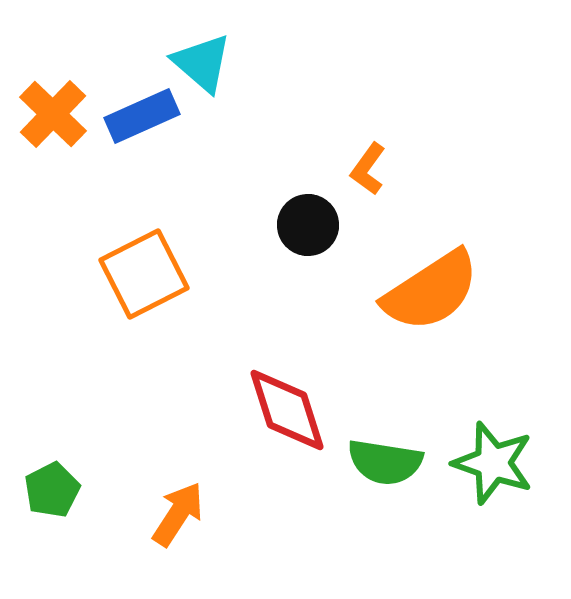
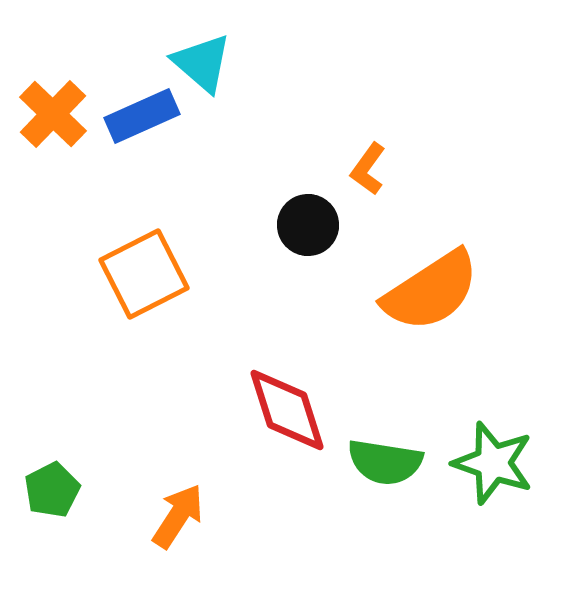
orange arrow: moved 2 px down
